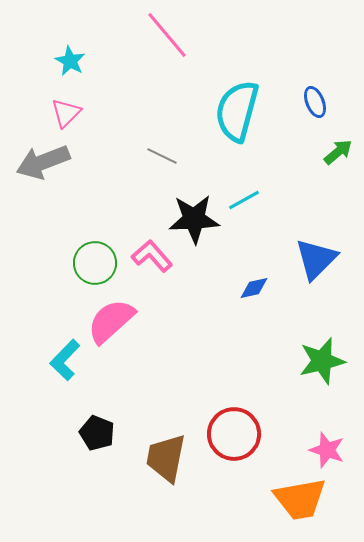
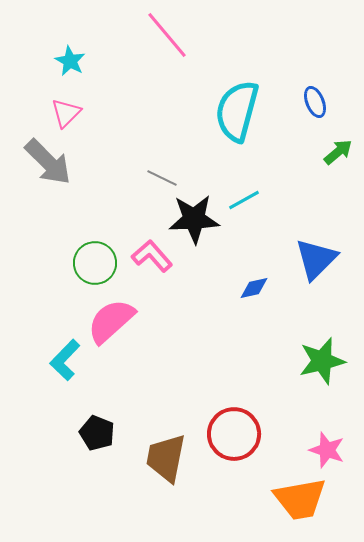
gray line: moved 22 px down
gray arrow: moved 5 px right; rotated 114 degrees counterclockwise
